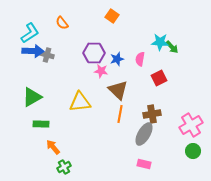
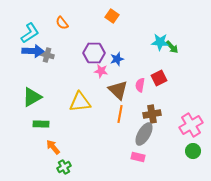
pink semicircle: moved 26 px down
pink rectangle: moved 6 px left, 7 px up
